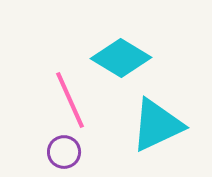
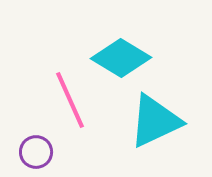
cyan triangle: moved 2 px left, 4 px up
purple circle: moved 28 px left
